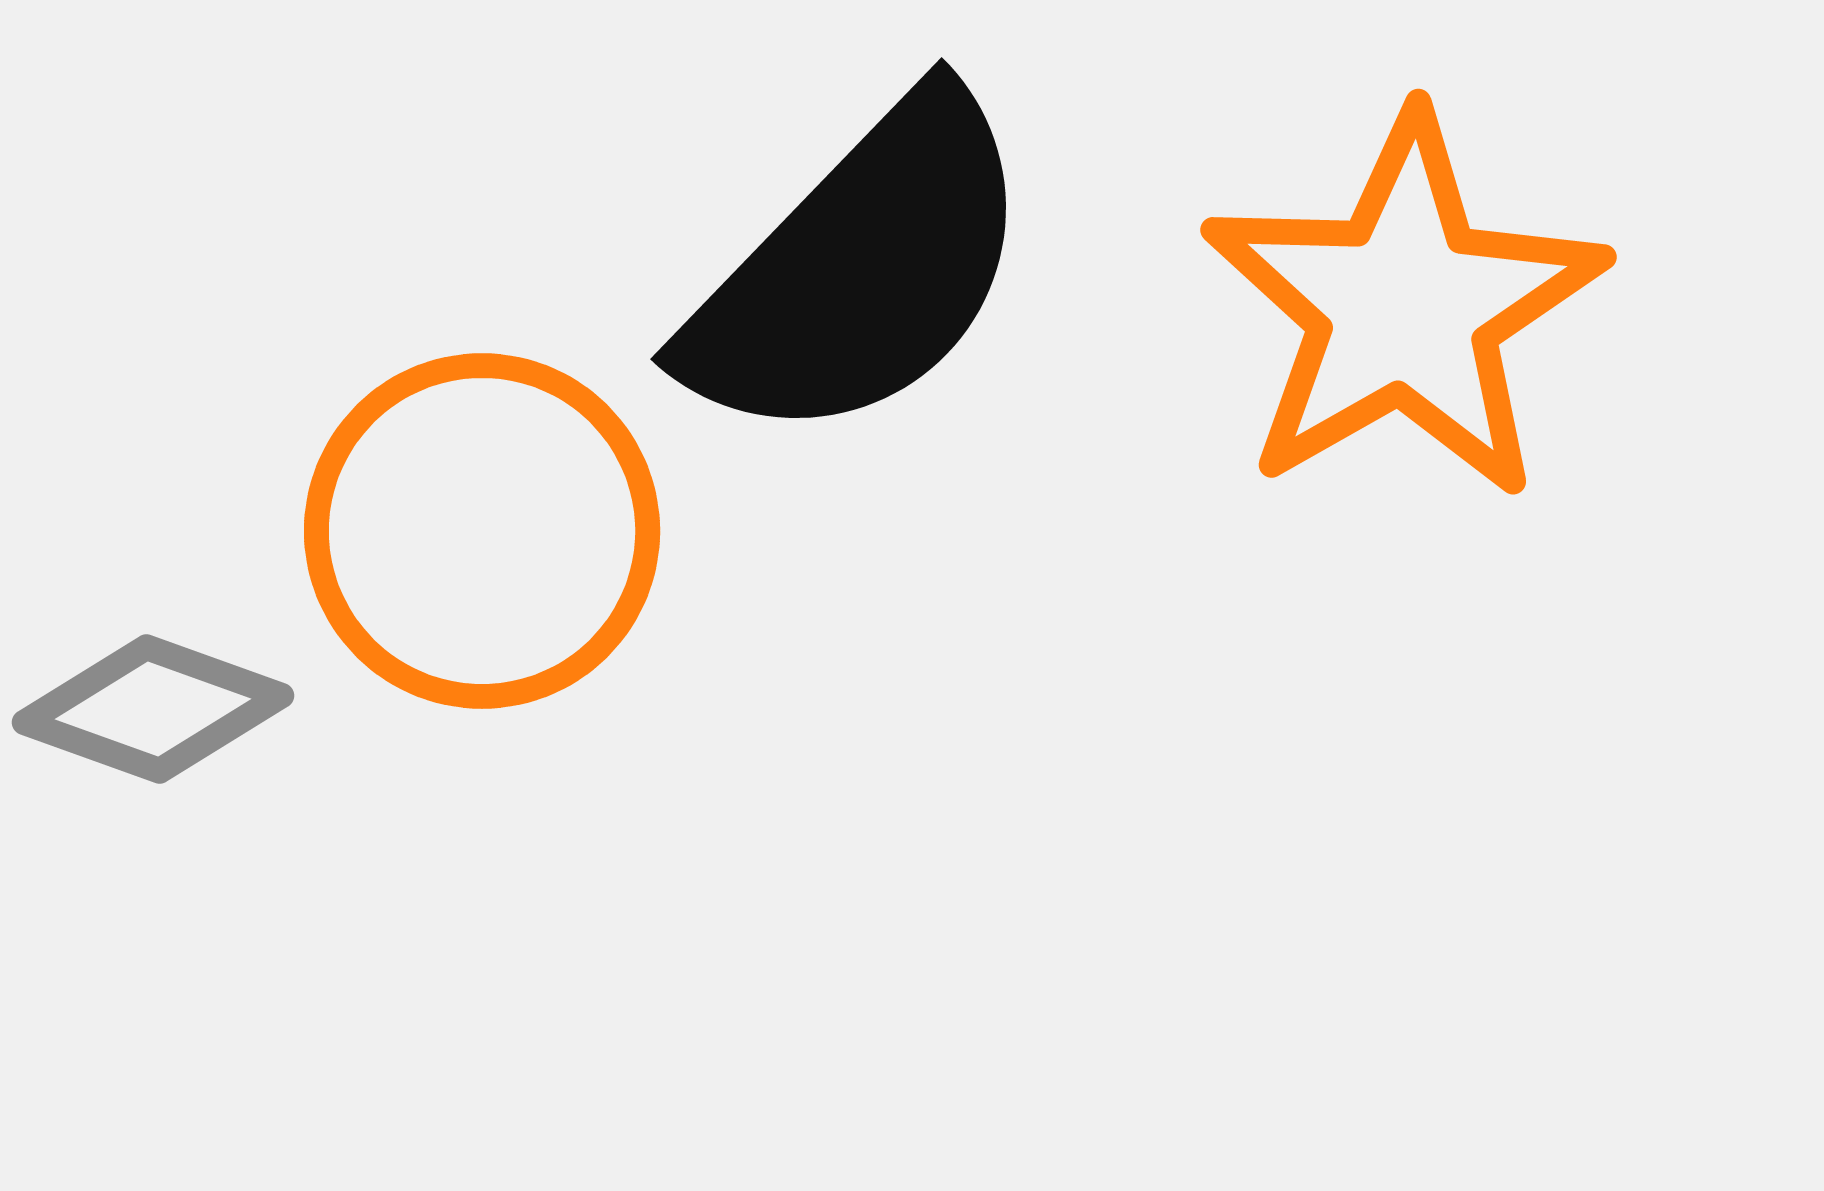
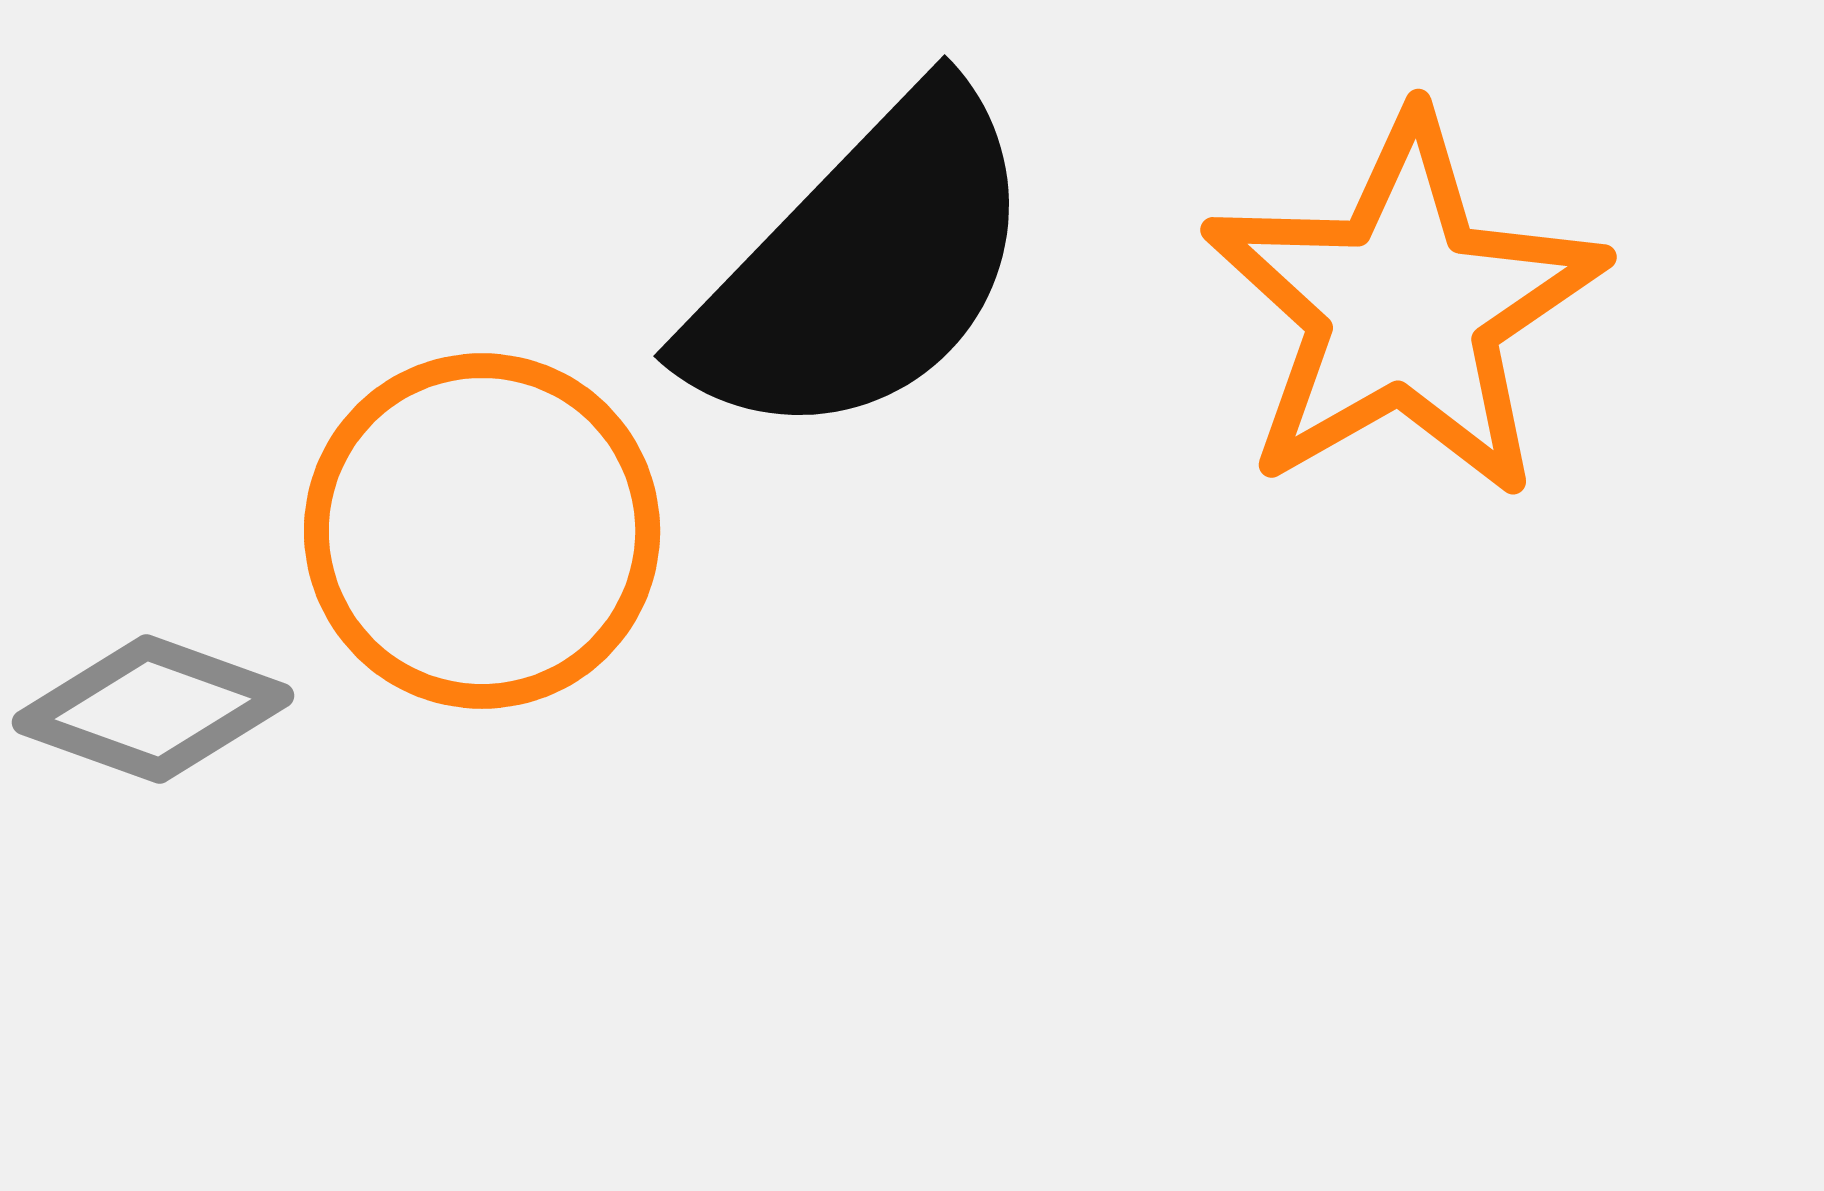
black semicircle: moved 3 px right, 3 px up
